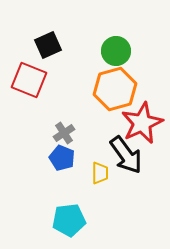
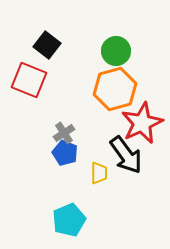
black square: moved 1 px left; rotated 28 degrees counterclockwise
blue pentagon: moved 3 px right, 5 px up
yellow trapezoid: moved 1 px left
cyan pentagon: rotated 16 degrees counterclockwise
